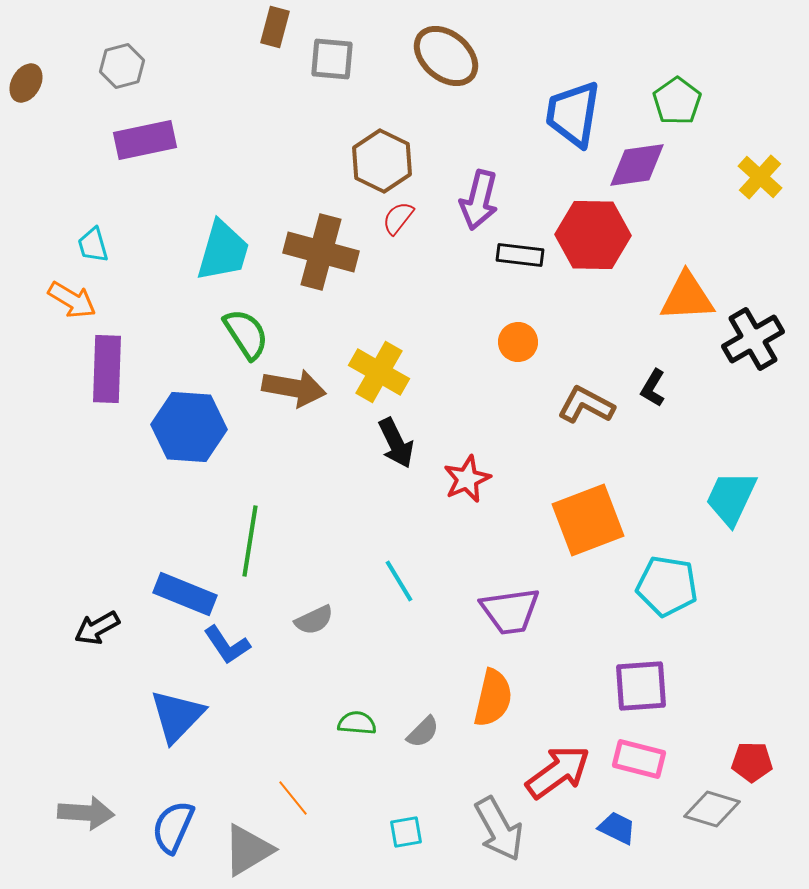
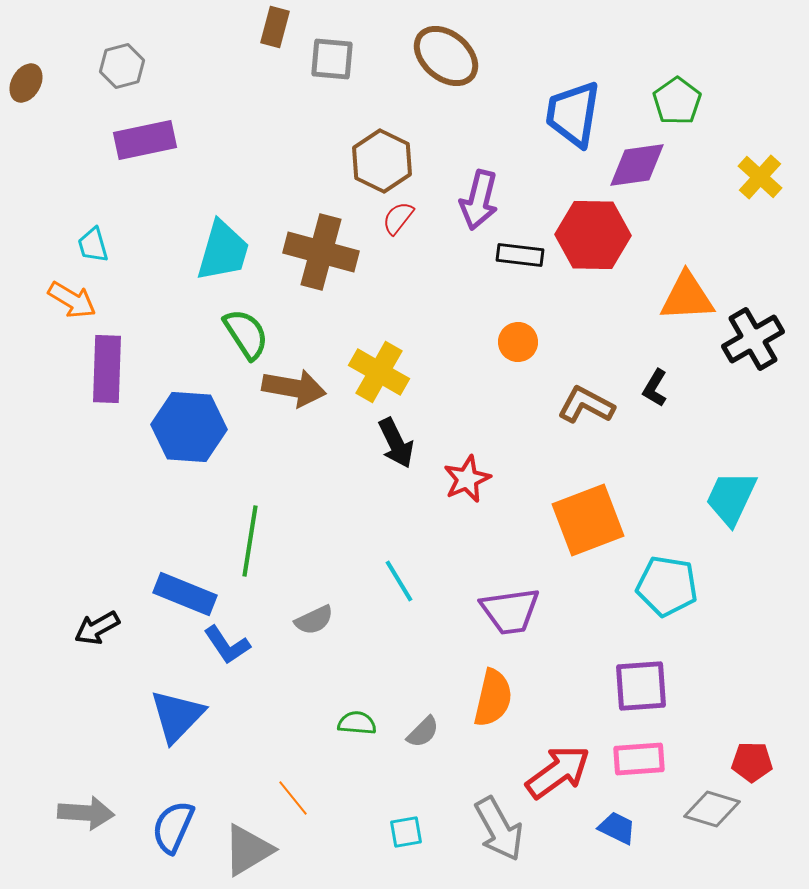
black L-shape at (653, 388): moved 2 px right
pink rectangle at (639, 759): rotated 18 degrees counterclockwise
